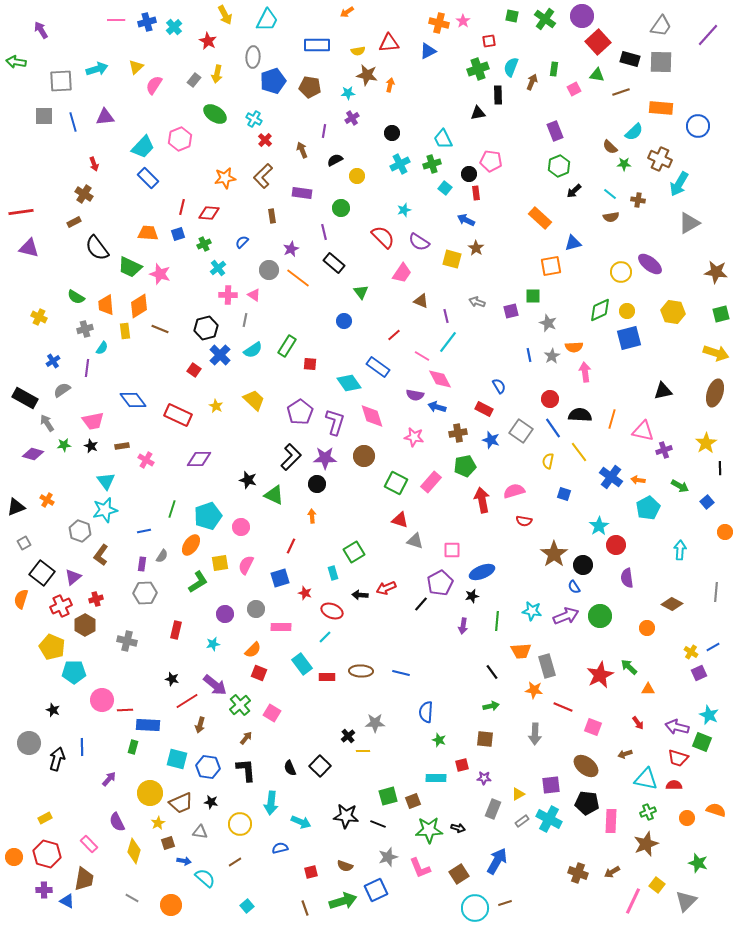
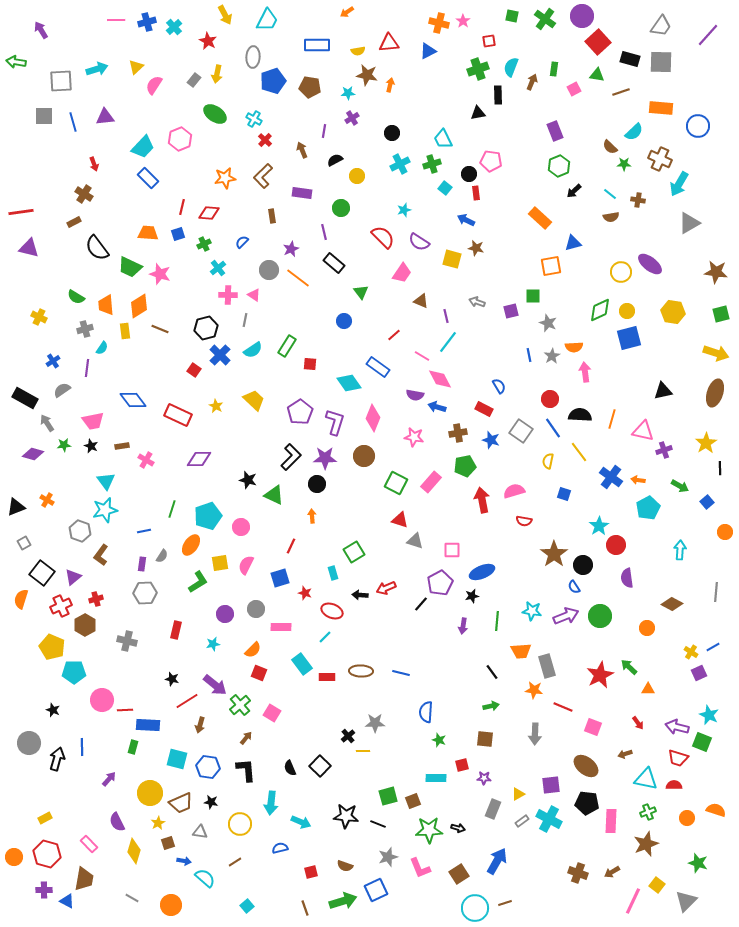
brown star at (476, 248): rotated 21 degrees counterclockwise
pink diamond at (372, 416): moved 1 px right, 2 px down; rotated 40 degrees clockwise
